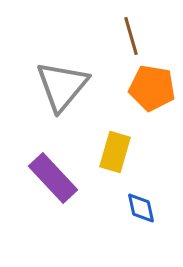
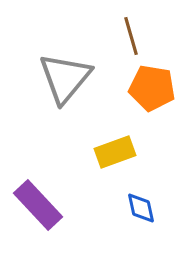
gray triangle: moved 3 px right, 8 px up
yellow rectangle: rotated 54 degrees clockwise
purple rectangle: moved 15 px left, 27 px down
